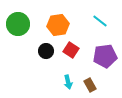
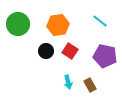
red square: moved 1 px left, 1 px down
purple pentagon: rotated 20 degrees clockwise
